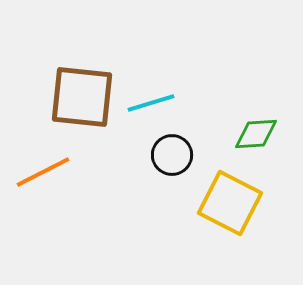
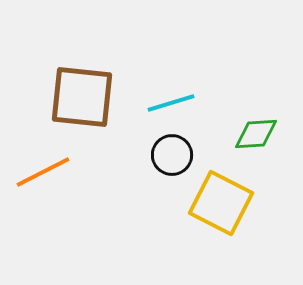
cyan line: moved 20 px right
yellow square: moved 9 px left
